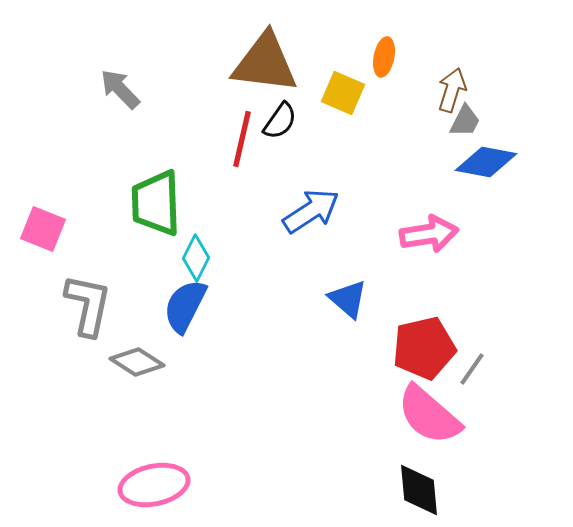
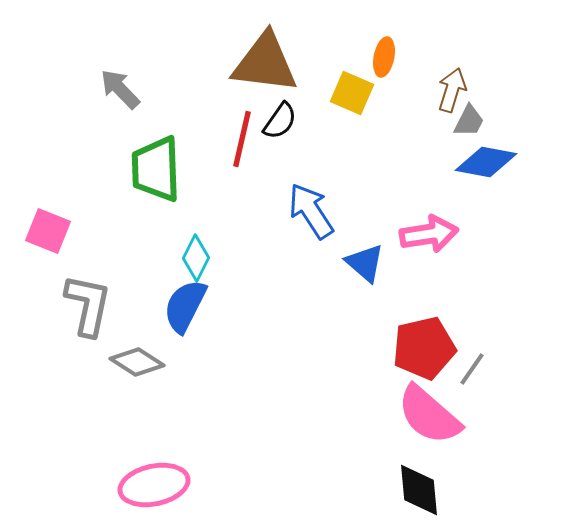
yellow square: moved 9 px right
gray trapezoid: moved 4 px right
green trapezoid: moved 34 px up
blue arrow: rotated 90 degrees counterclockwise
pink square: moved 5 px right, 2 px down
blue triangle: moved 17 px right, 36 px up
